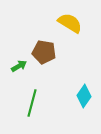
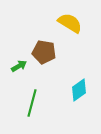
cyan diamond: moved 5 px left, 6 px up; rotated 20 degrees clockwise
